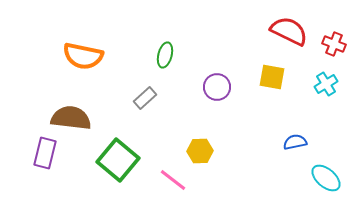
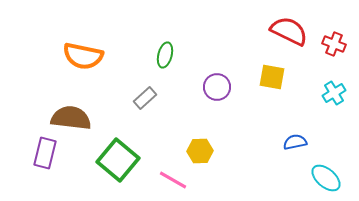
cyan cross: moved 8 px right, 9 px down
pink line: rotated 8 degrees counterclockwise
